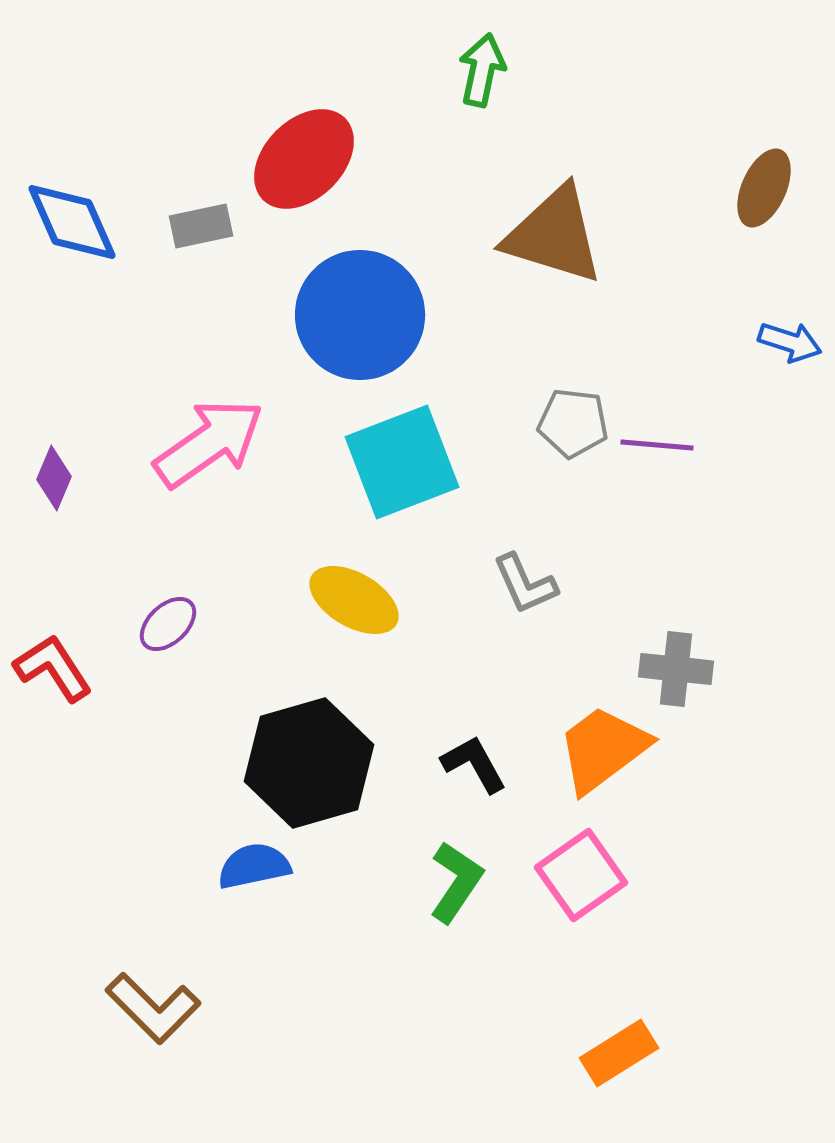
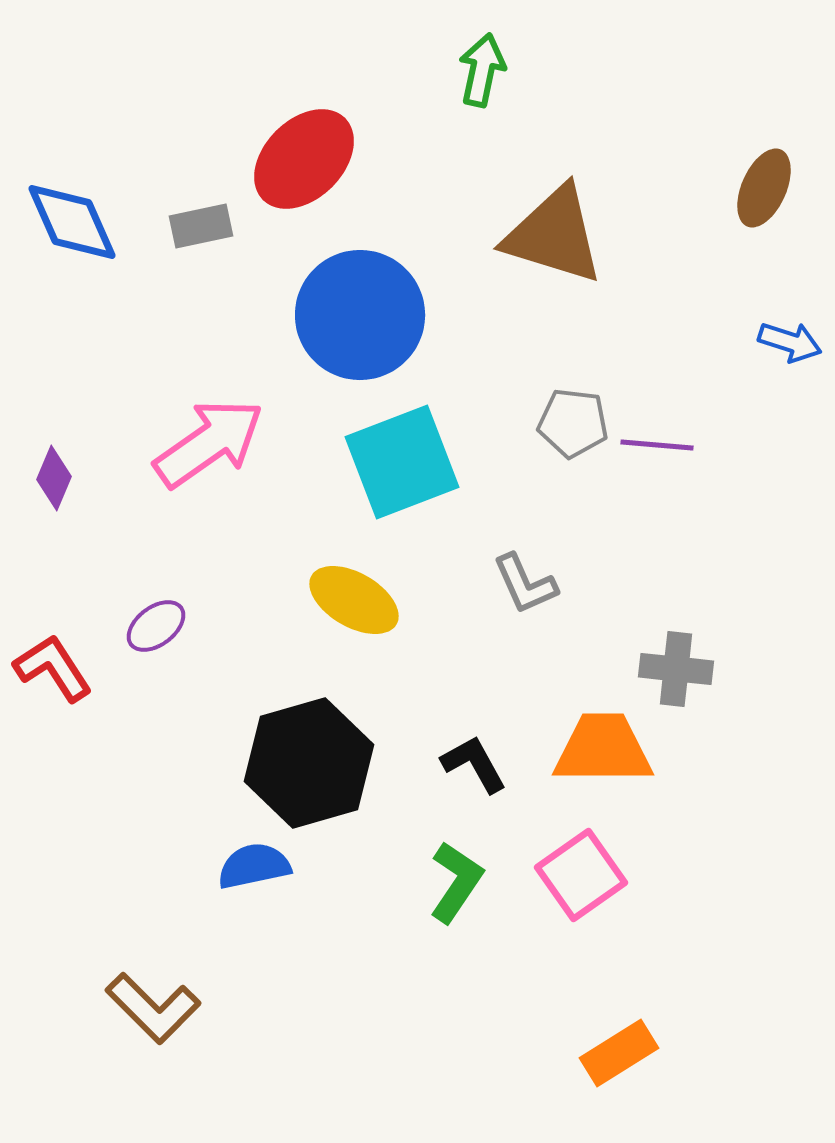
purple ellipse: moved 12 px left, 2 px down; rotated 6 degrees clockwise
orange trapezoid: rotated 37 degrees clockwise
